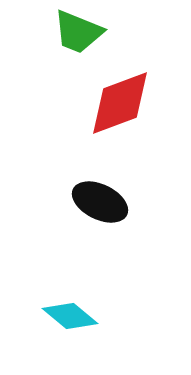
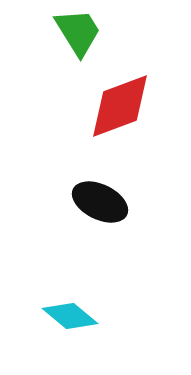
green trapezoid: rotated 144 degrees counterclockwise
red diamond: moved 3 px down
